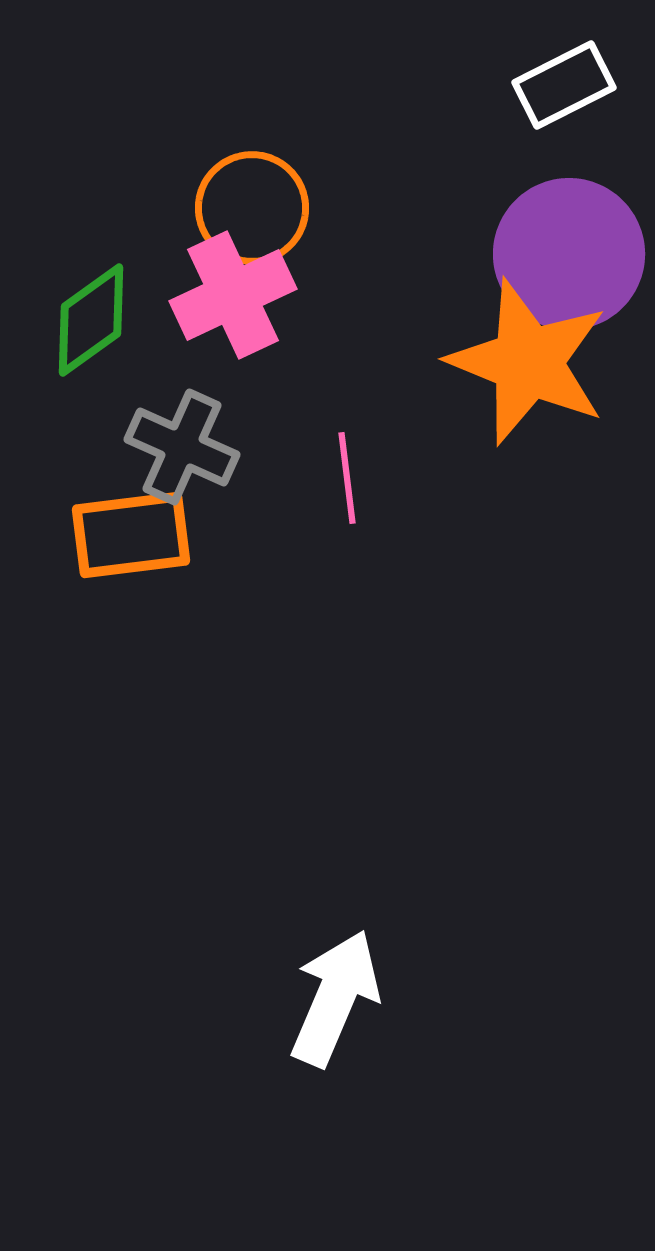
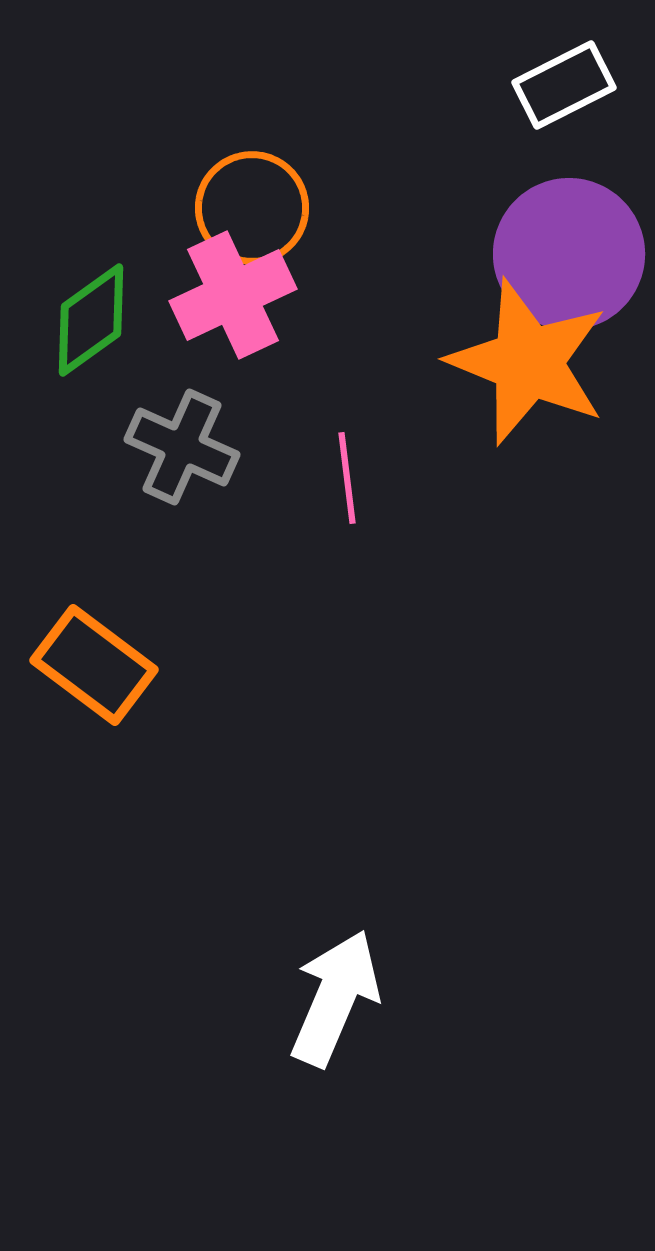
orange rectangle: moved 37 px left, 130 px down; rotated 44 degrees clockwise
